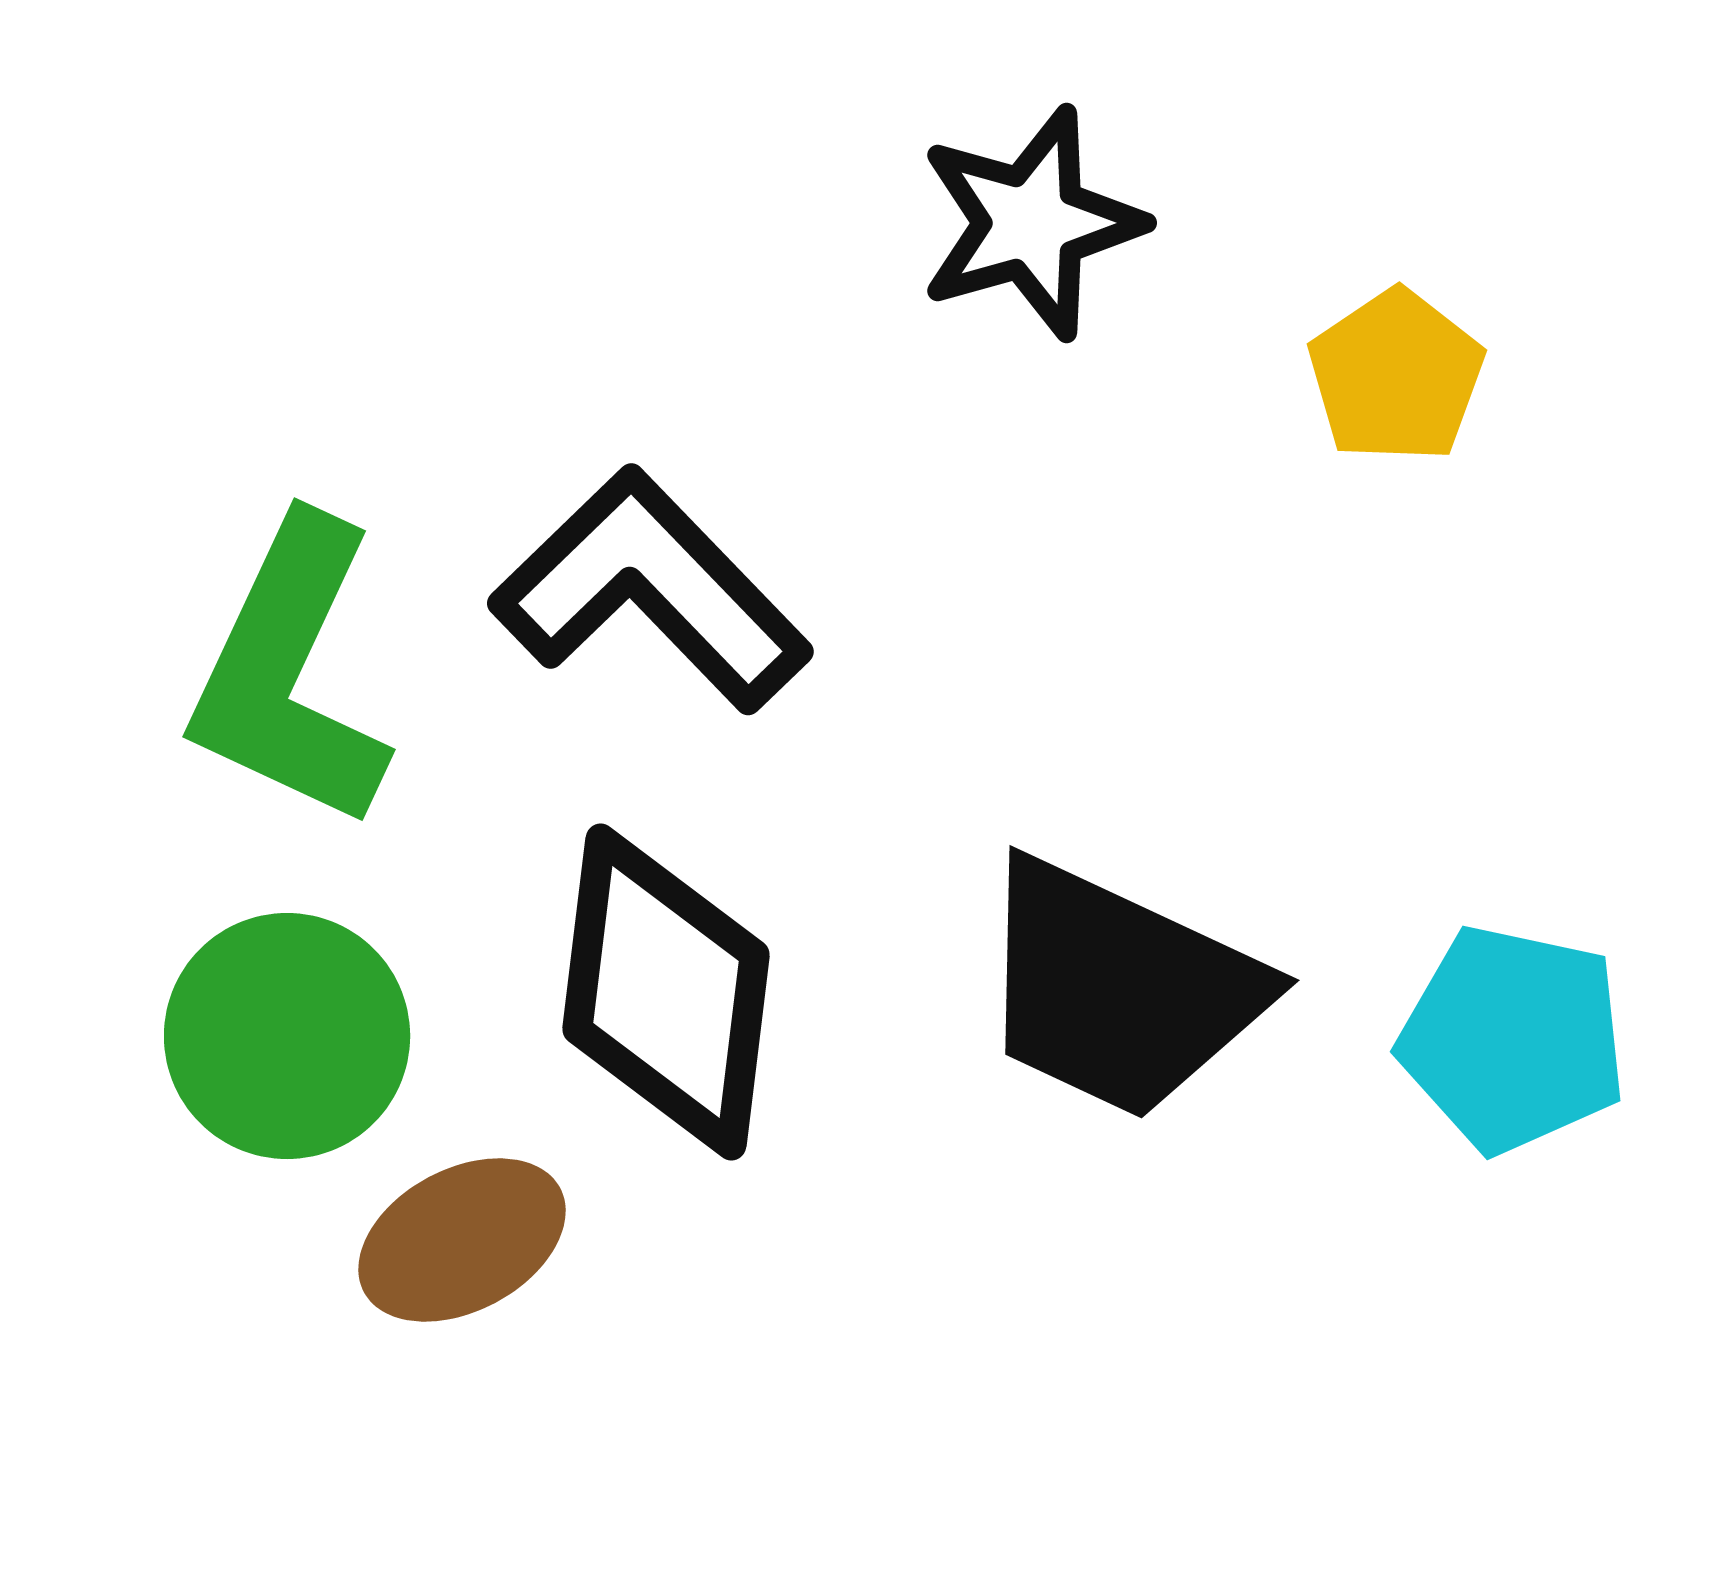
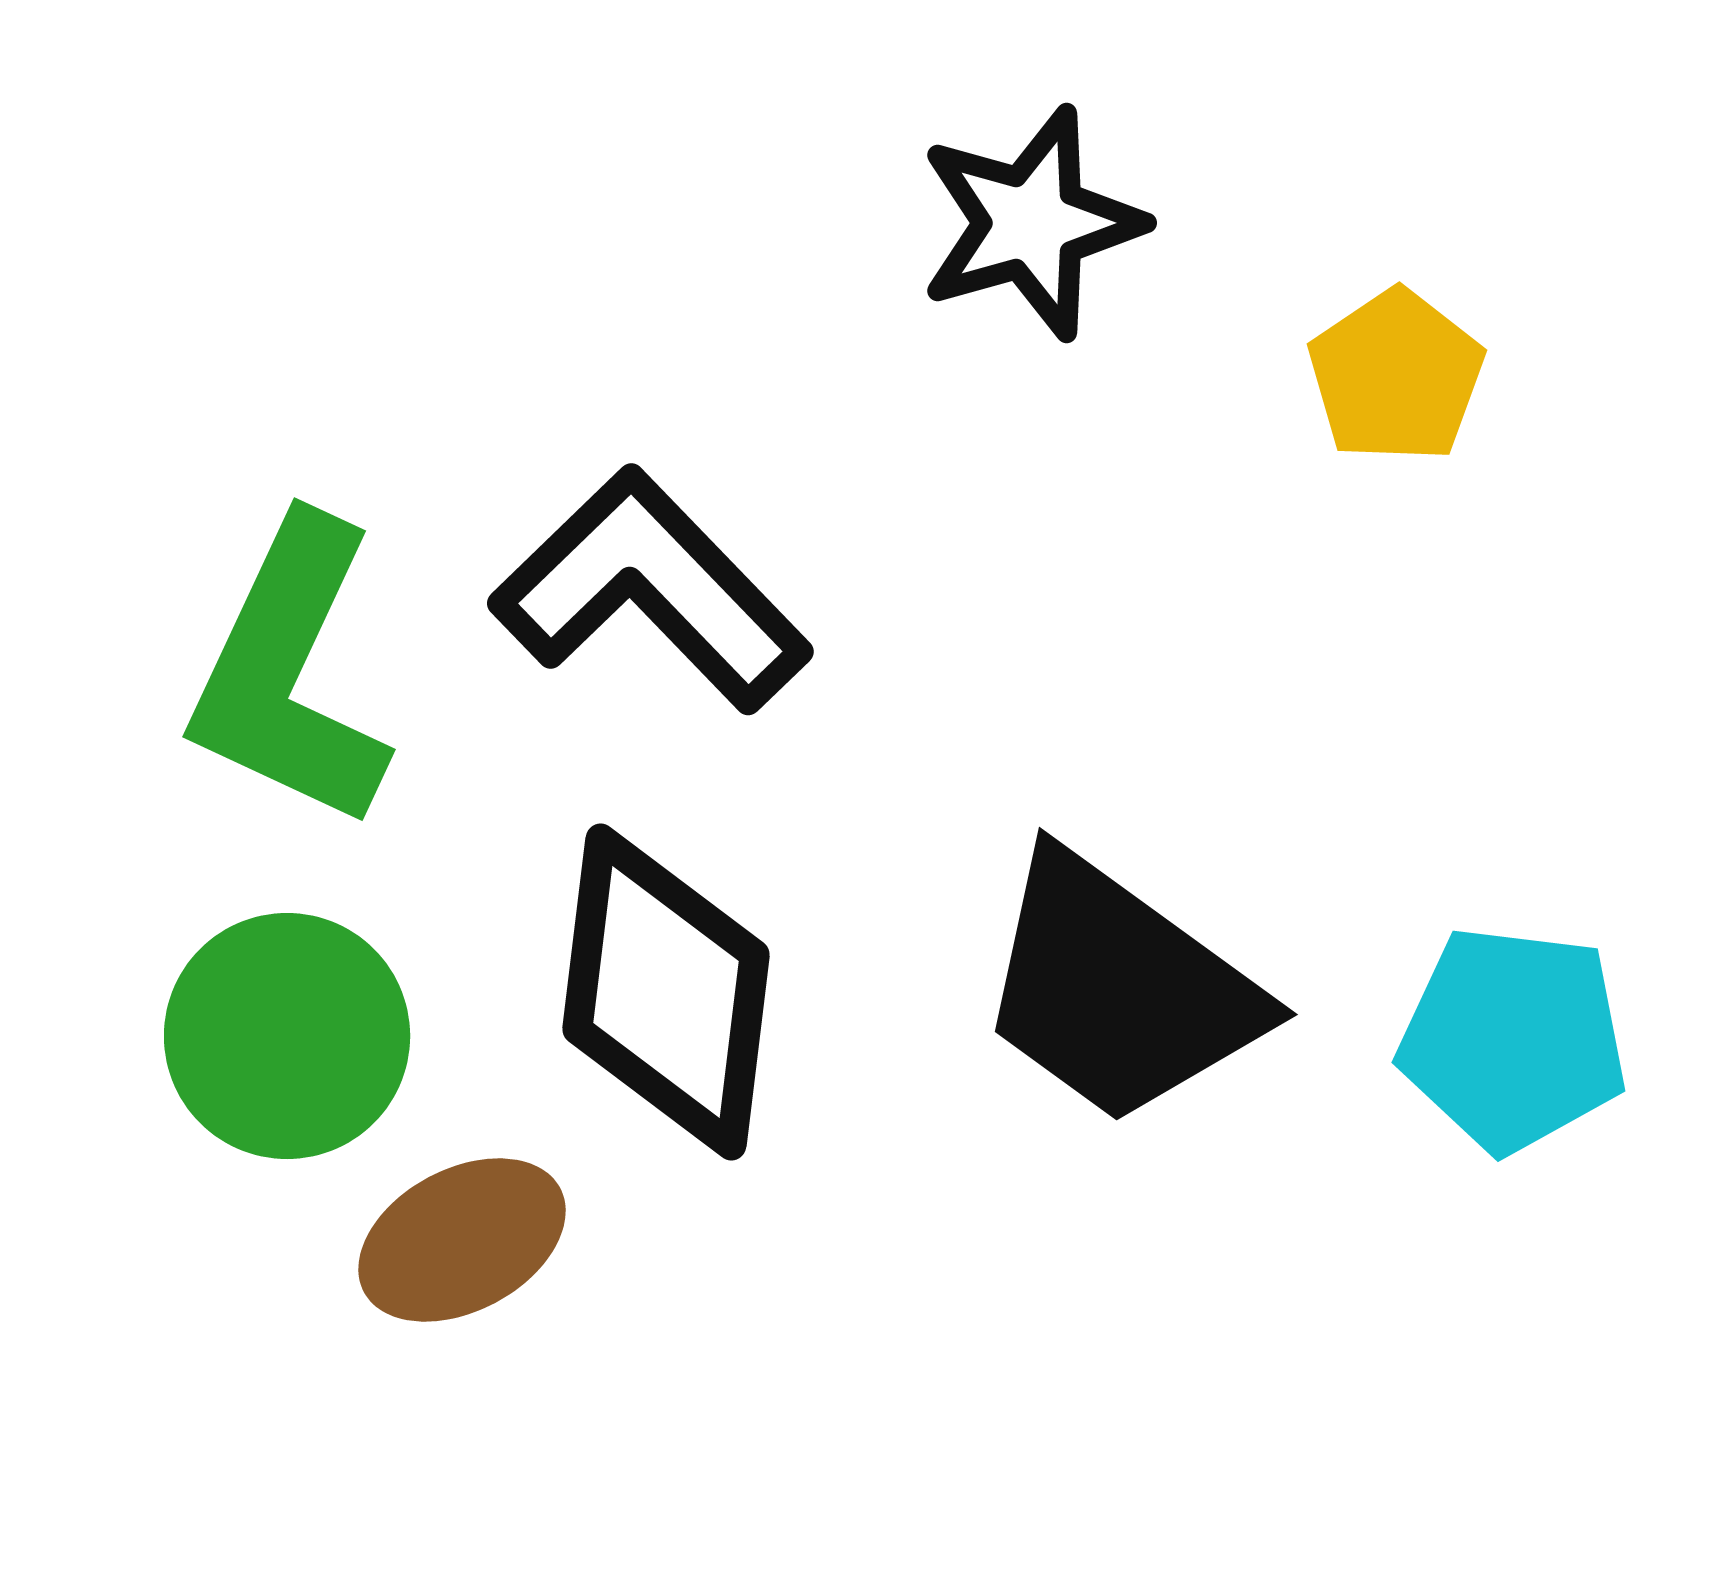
black trapezoid: rotated 11 degrees clockwise
cyan pentagon: rotated 5 degrees counterclockwise
